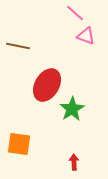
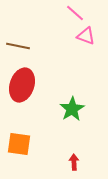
red ellipse: moved 25 px left; rotated 12 degrees counterclockwise
